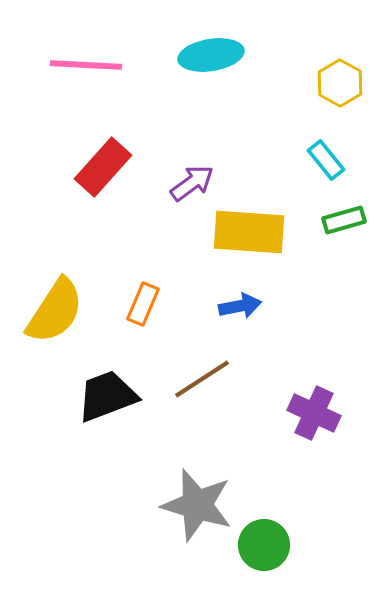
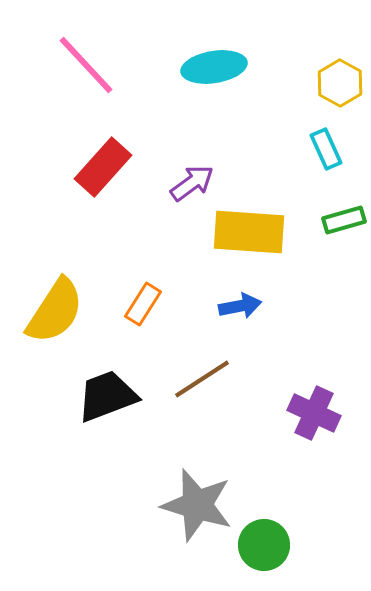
cyan ellipse: moved 3 px right, 12 px down
pink line: rotated 44 degrees clockwise
cyan rectangle: moved 11 px up; rotated 15 degrees clockwise
orange rectangle: rotated 9 degrees clockwise
